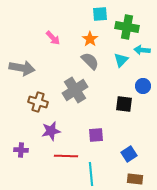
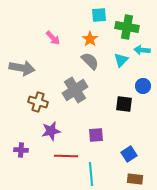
cyan square: moved 1 px left, 1 px down
